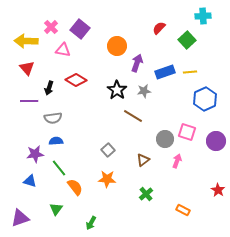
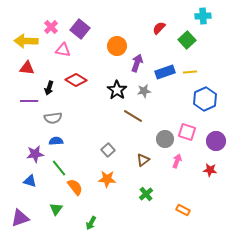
red triangle: rotated 42 degrees counterclockwise
red star: moved 8 px left, 20 px up; rotated 24 degrees counterclockwise
